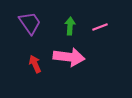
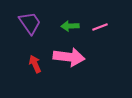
green arrow: rotated 96 degrees counterclockwise
